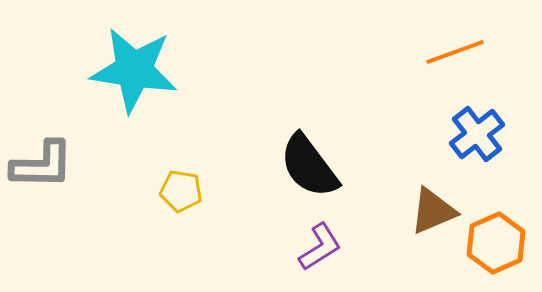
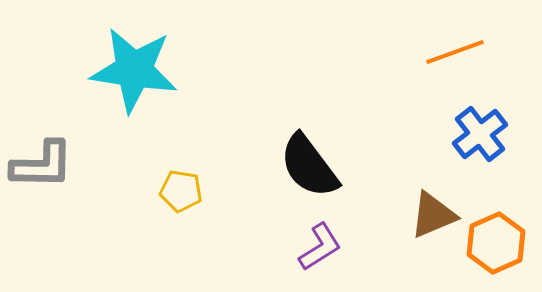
blue cross: moved 3 px right
brown triangle: moved 4 px down
